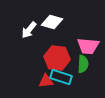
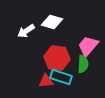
white arrow: moved 3 px left, 1 px down; rotated 18 degrees clockwise
pink trapezoid: rotated 125 degrees clockwise
